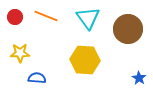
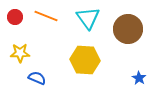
blue semicircle: rotated 18 degrees clockwise
